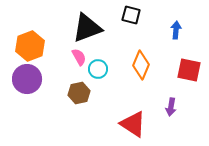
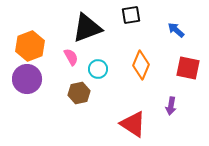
black square: rotated 24 degrees counterclockwise
blue arrow: rotated 54 degrees counterclockwise
pink semicircle: moved 8 px left
red square: moved 1 px left, 2 px up
purple arrow: moved 1 px up
